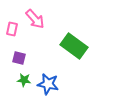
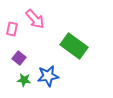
purple square: rotated 24 degrees clockwise
blue star: moved 8 px up; rotated 20 degrees counterclockwise
